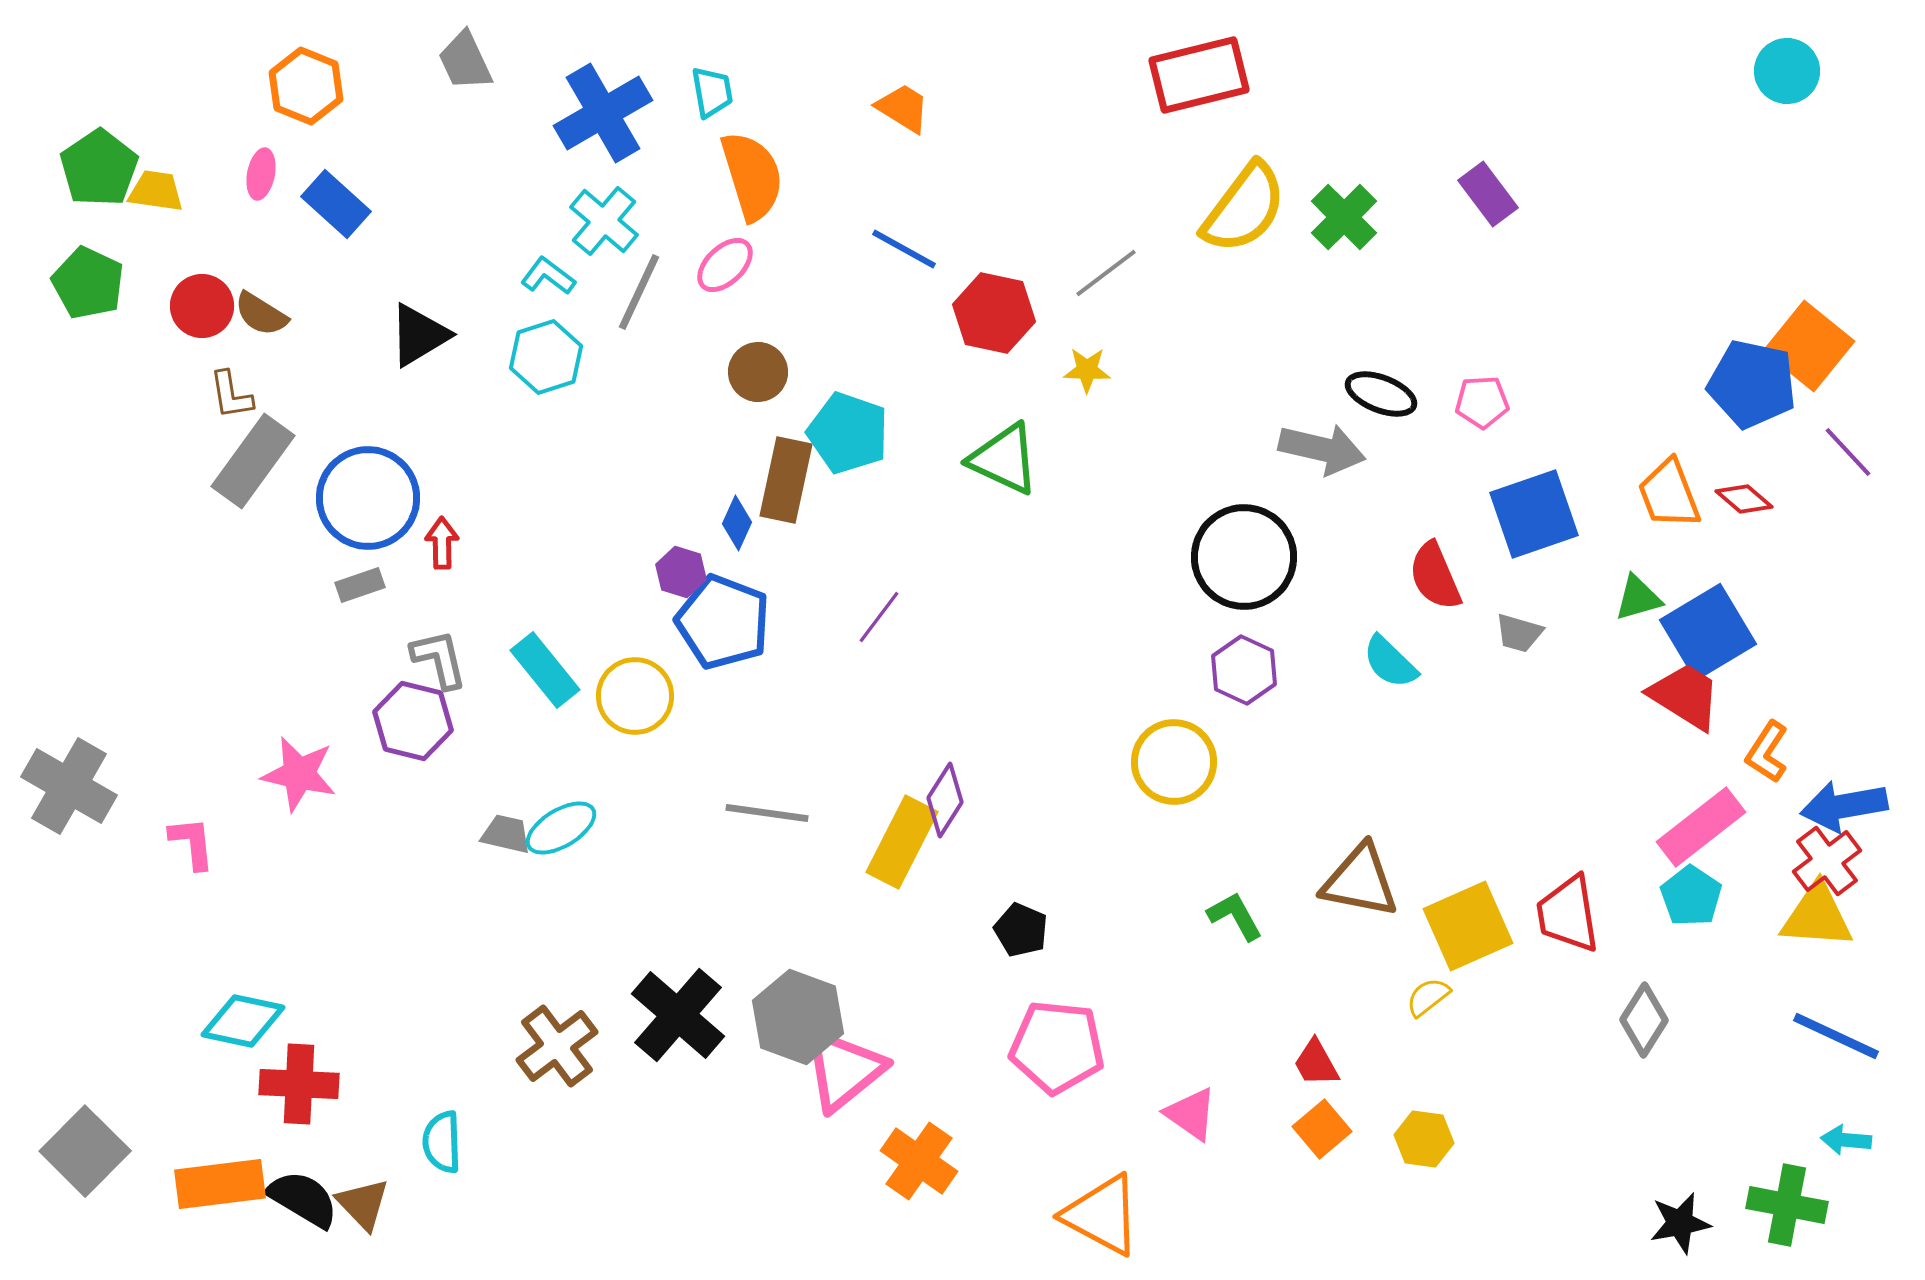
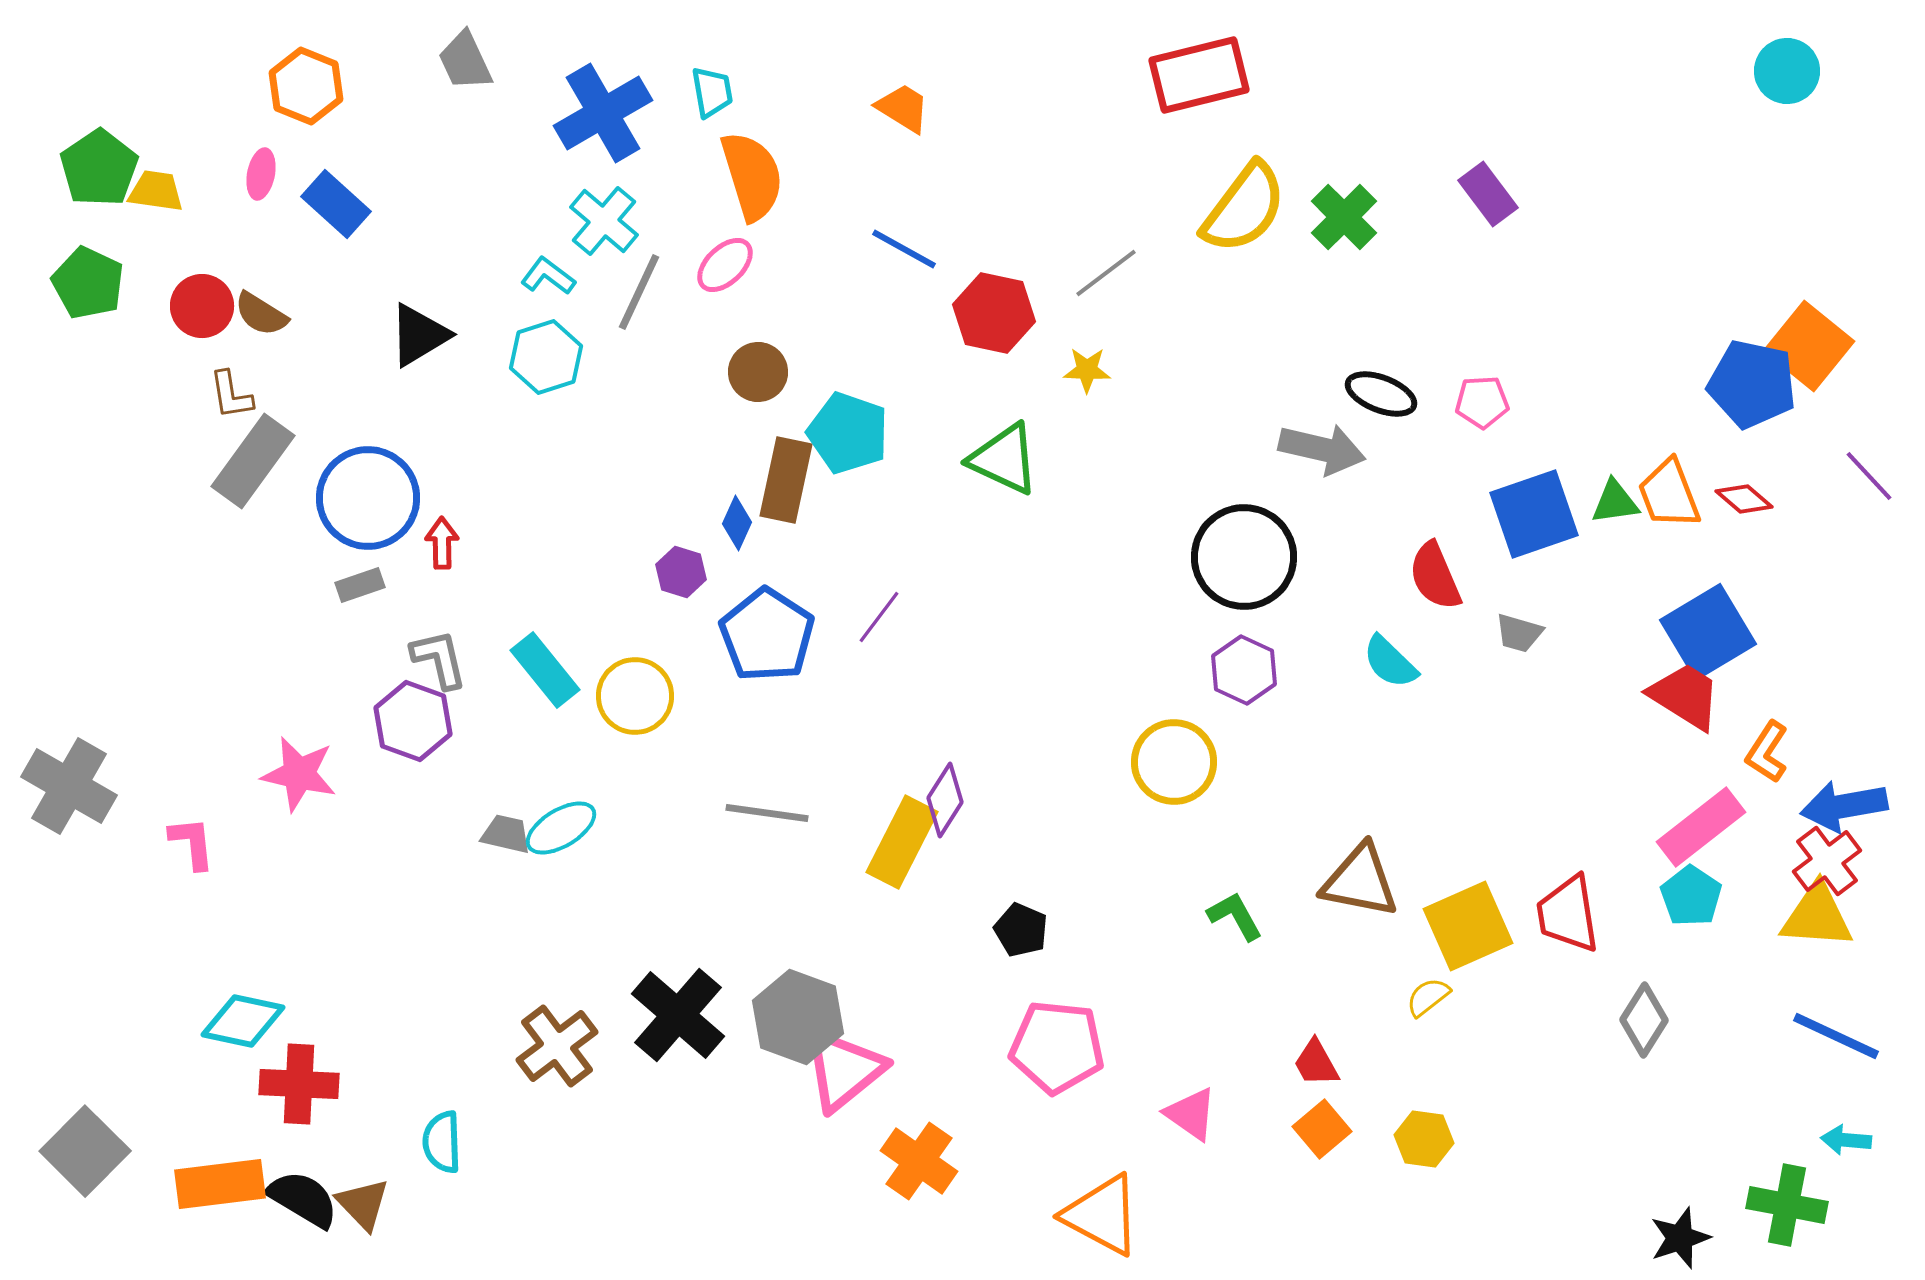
purple line at (1848, 452): moved 21 px right, 24 px down
green triangle at (1638, 598): moved 23 px left, 96 px up; rotated 8 degrees clockwise
blue pentagon at (723, 622): moved 44 px right, 13 px down; rotated 12 degrees clockwise
purple hexagon at (413, 721): rotated 6 degrees clockwise
black star at (1680, 1223): moved 15 px down; rotated 8 degrees counterclockwise
